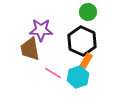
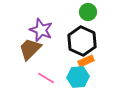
purple star: rotated 20 degrees clockwise
brown trapezoid: rotated 55 degrees clockwise
orange rectangle: rotated 35 degrees clockwise
pink line: moved 7 px left, 5 px down
cyan hexagon: rotated 15 degrees clockwise
